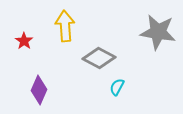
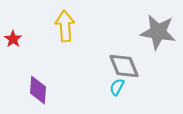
red star: moved 11 px left, 2 px up
gray diamond: moved 25 px right, 8 px down; rotated 40 degrees clockwise
purple diamond: moved 1 px left; rotated 20 degrees counterclockwise
